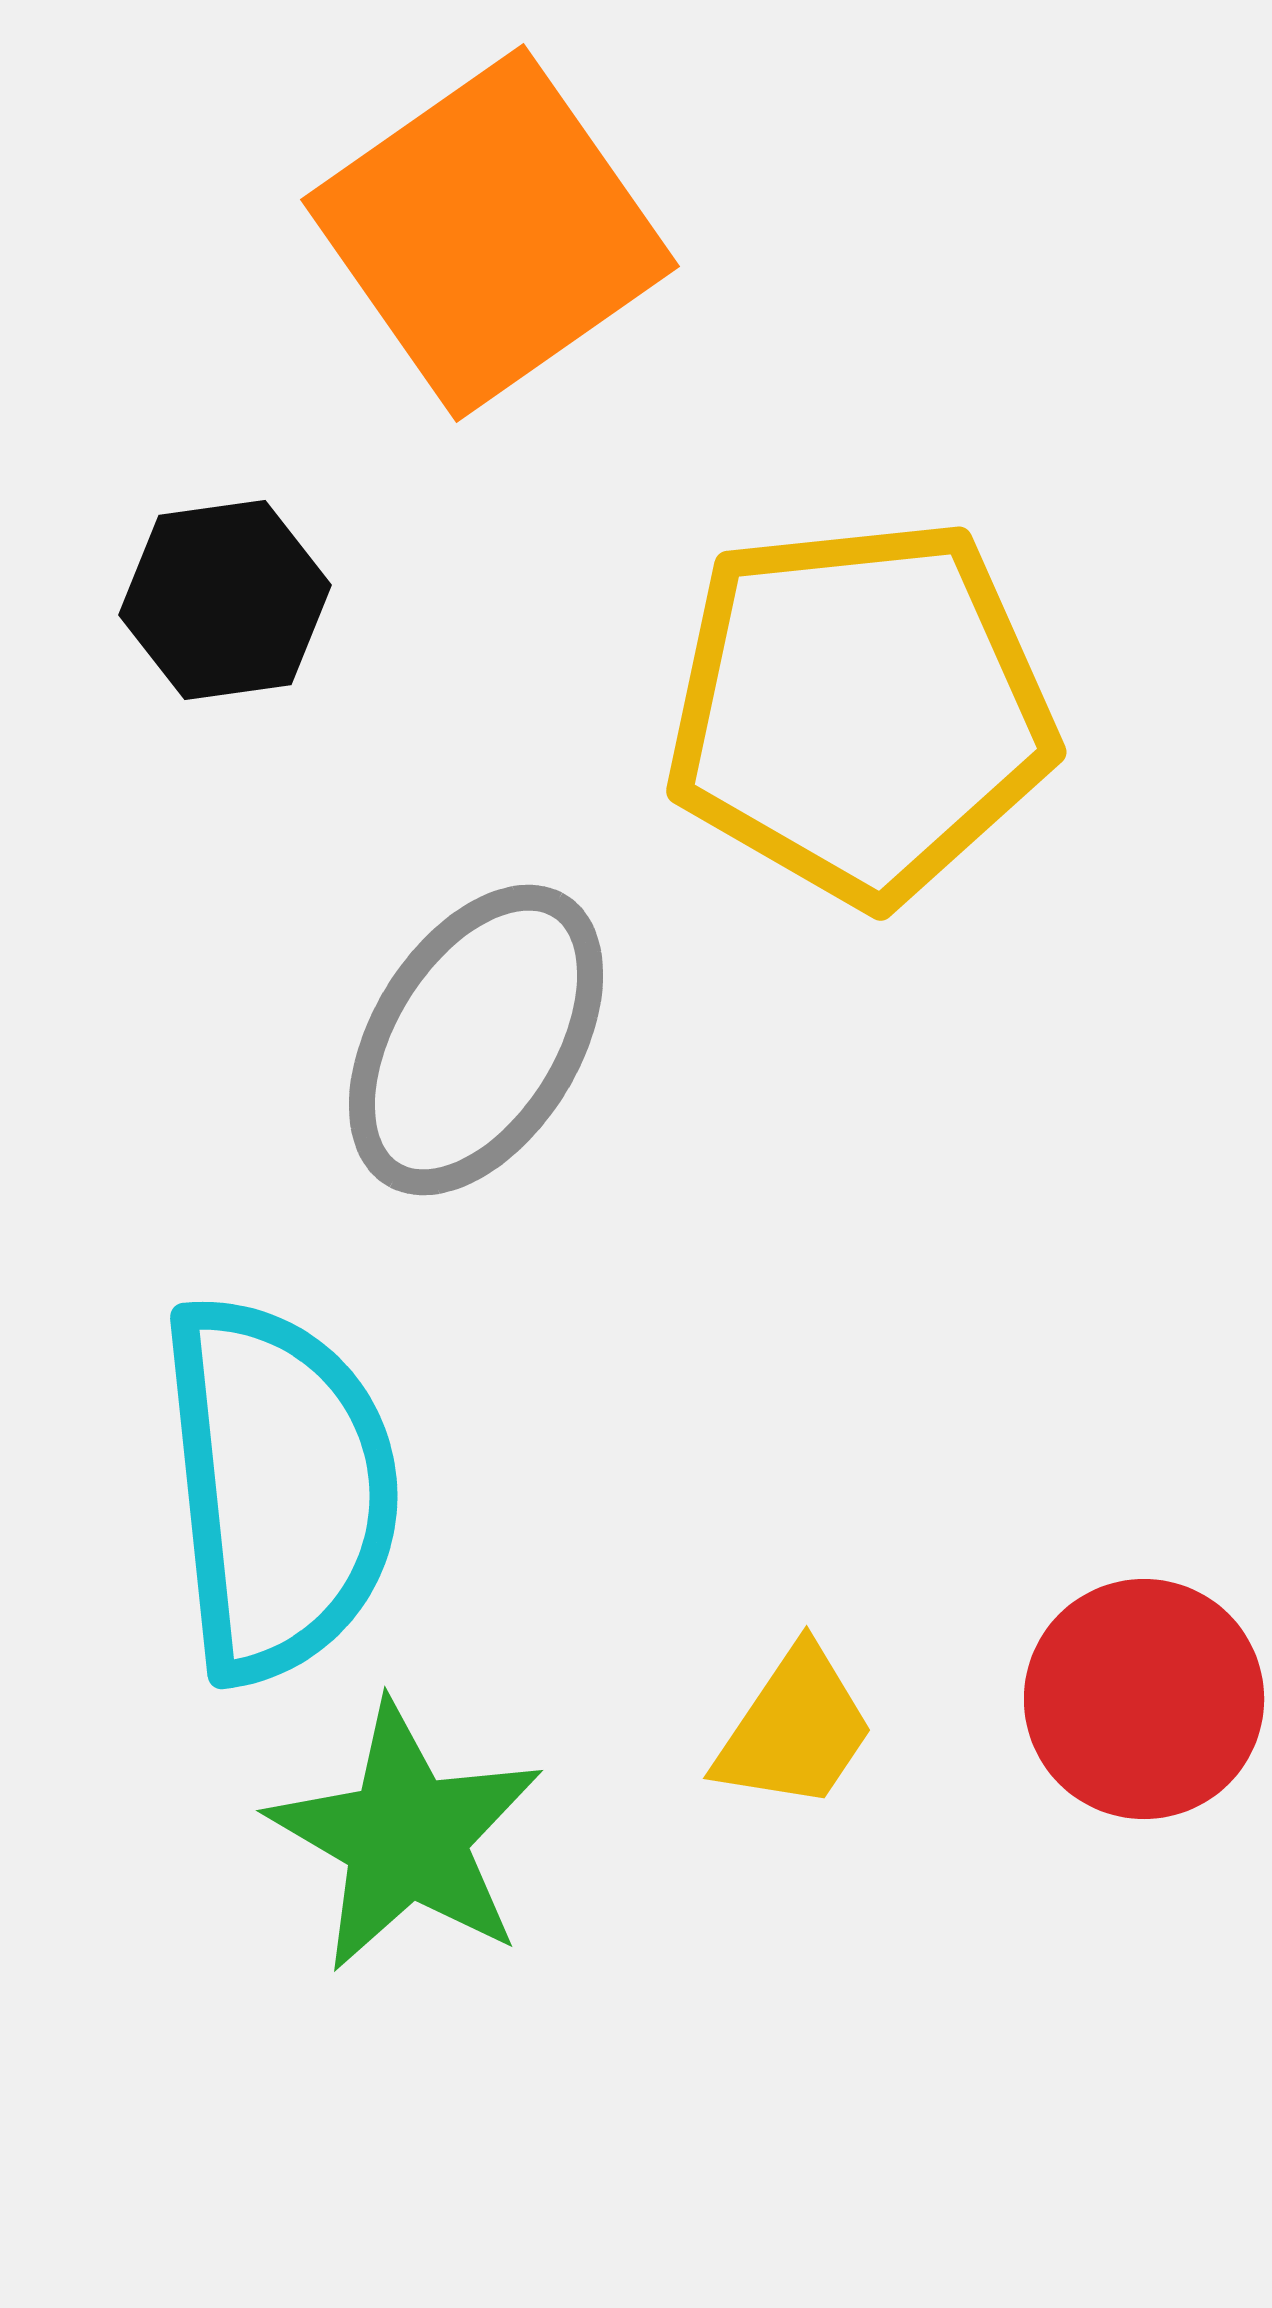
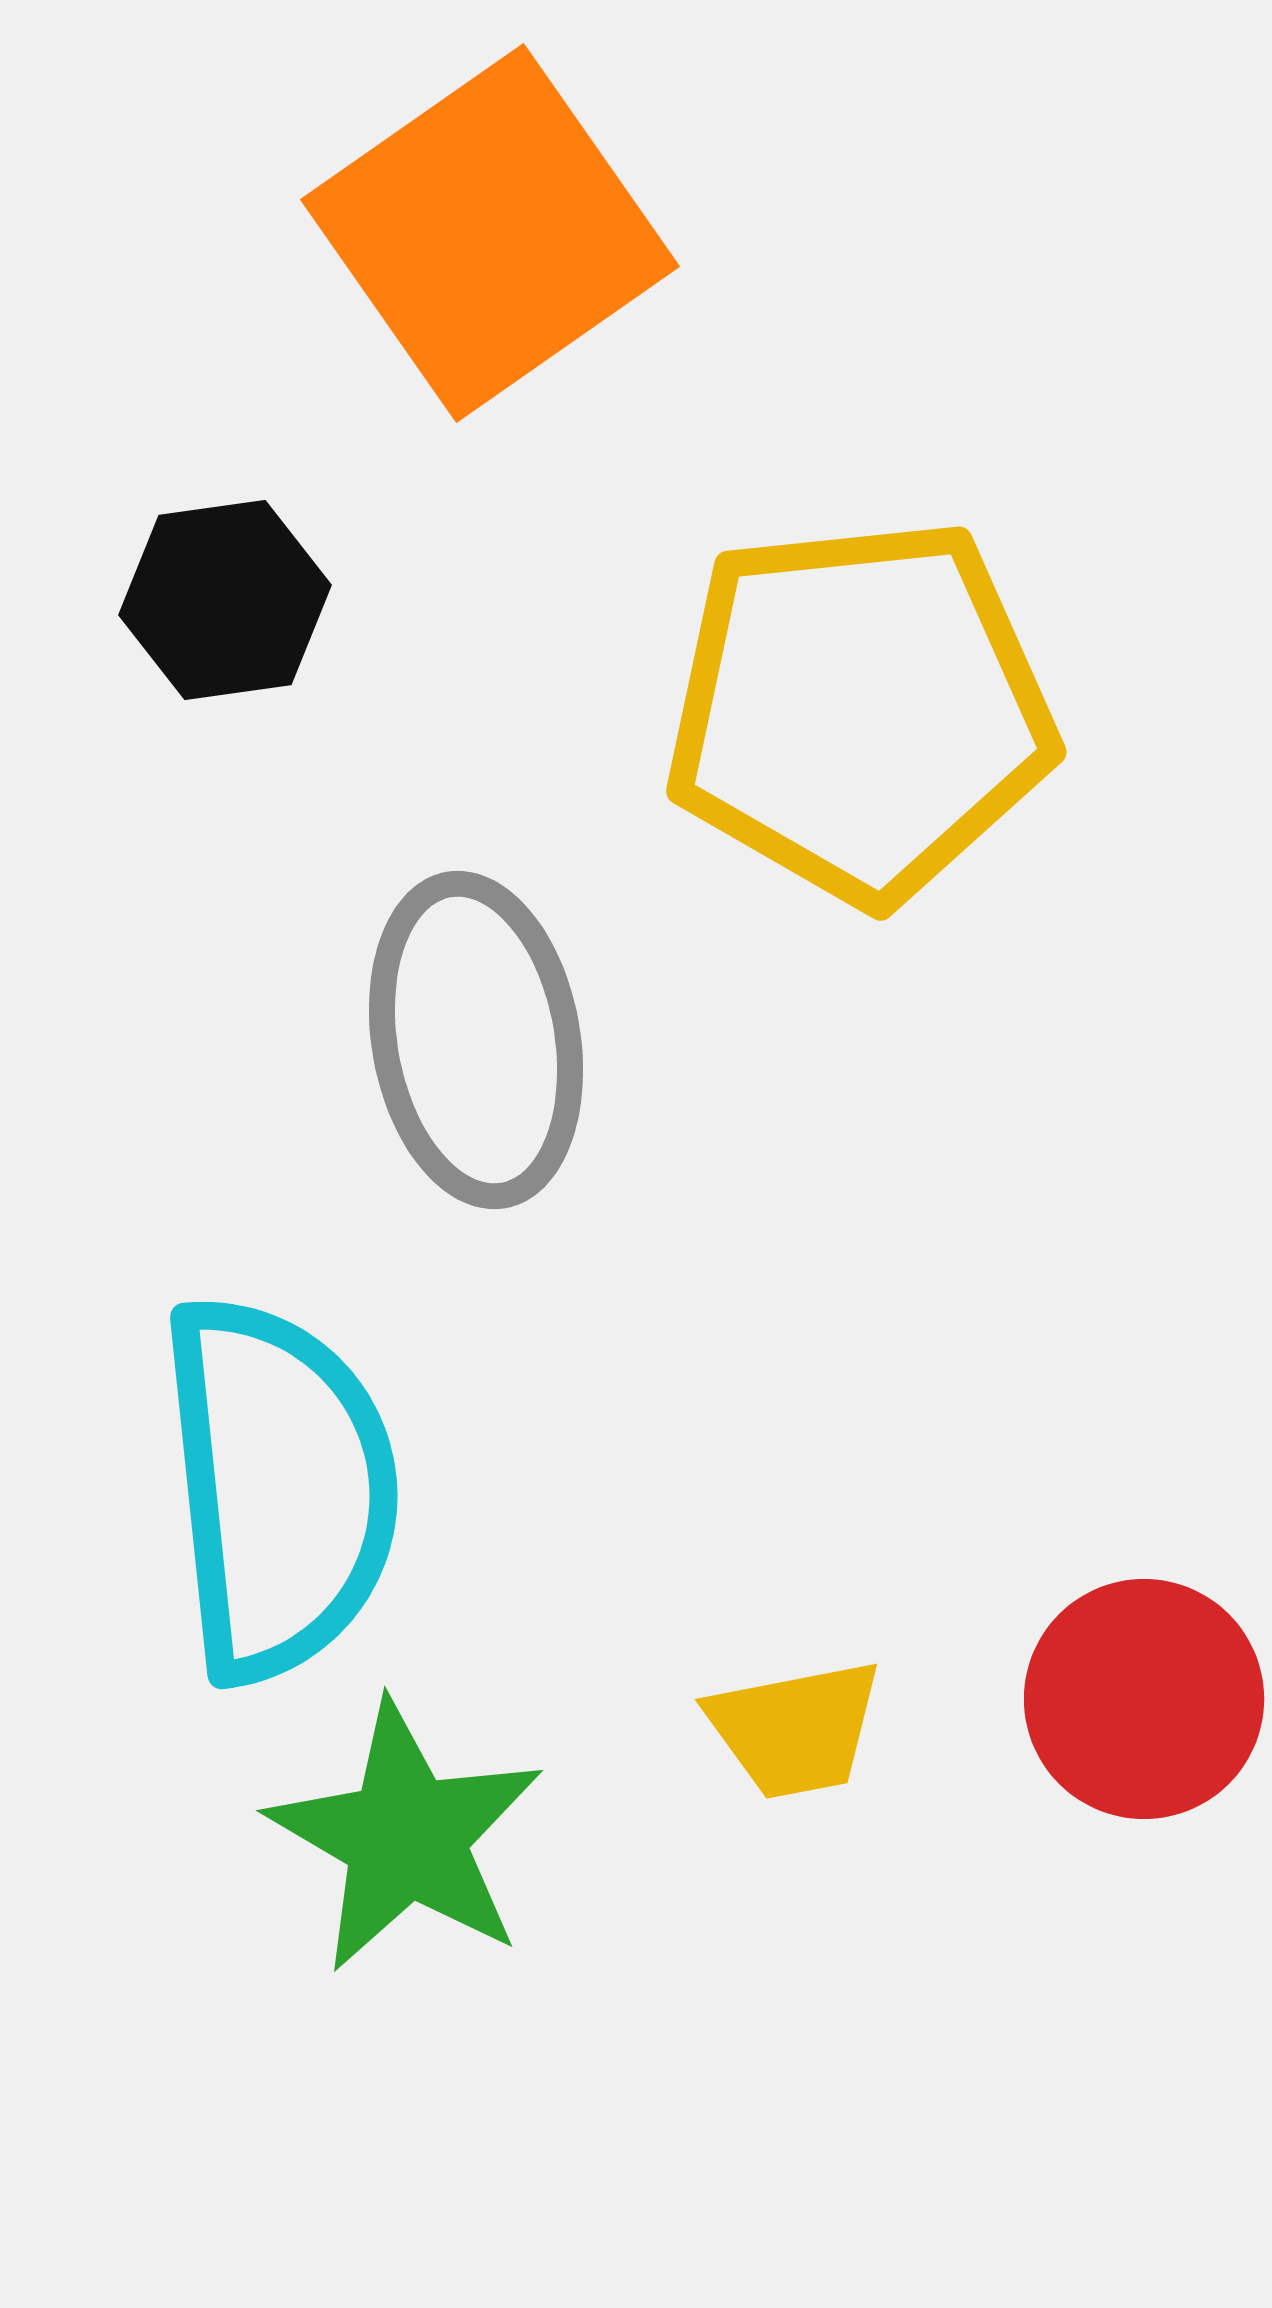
gray ellipse: rotated 42 degrees counterclockwise
yellow trapezoid: rotated 45 degrees clockwise
